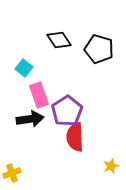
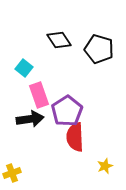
yellow star: moved 6 px left
